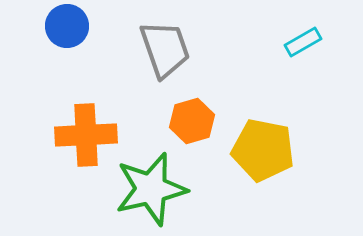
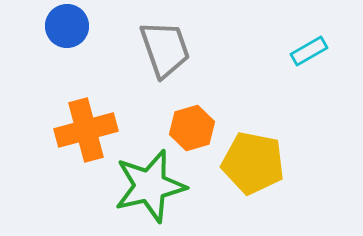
cyan rectangle: moved 6 px right, 9 px down
orange hexagon: moved 7 px down
orange cross: moved 5 px up; rotated 12 degrees counterclockwise
yellow pentagon: moved 10 px left, 13 px down
green star: moved 1 px left, 3 px up
